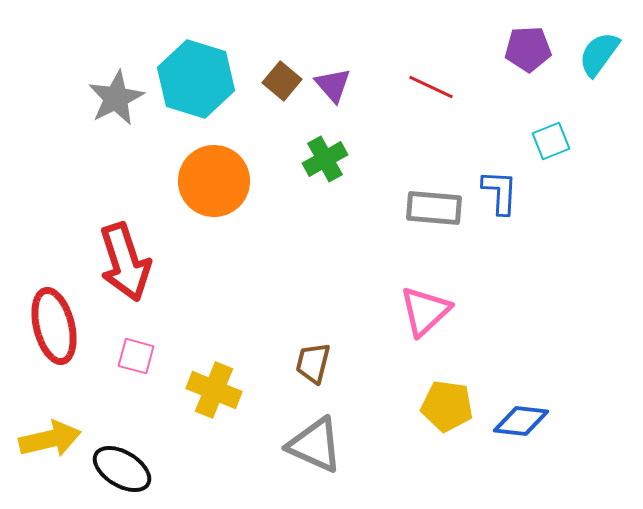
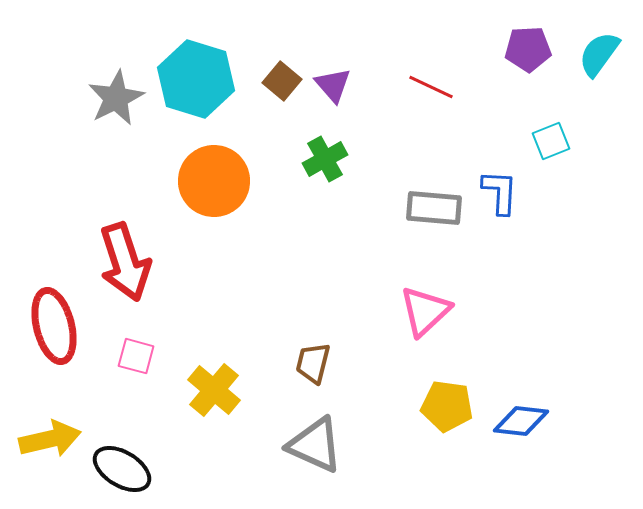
yellow cross: rotated 18 degrees clockwise
